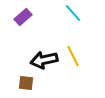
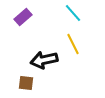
yellow line: moved 12 px up
